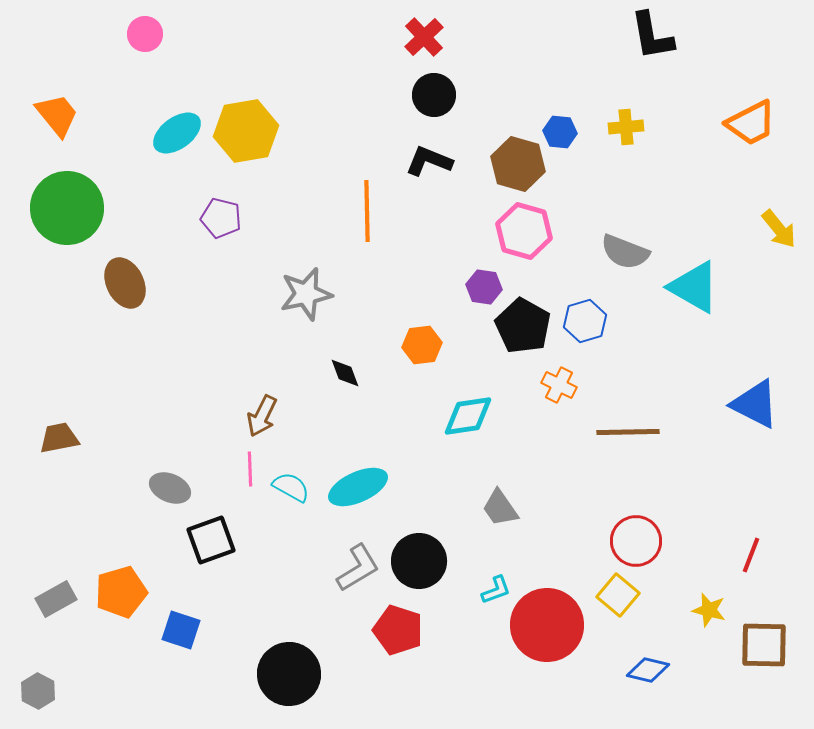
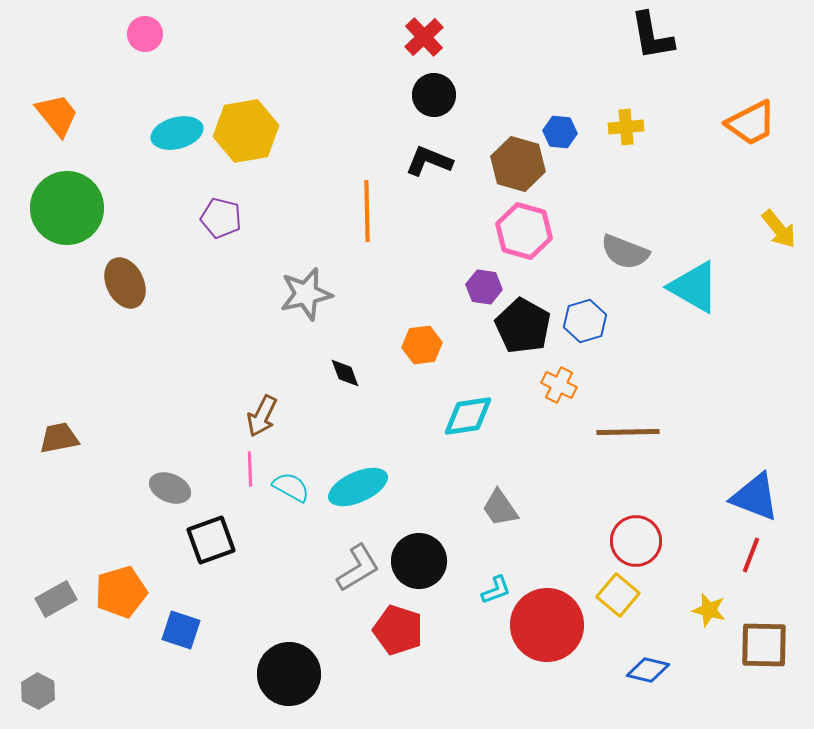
cyan ellipse at (177, 133): rotated 21 degrees clockwise
blue triangle at (755, 404): moved 93 px down; rotated 6 degrees counterclockwise
